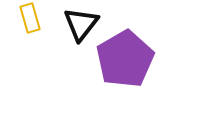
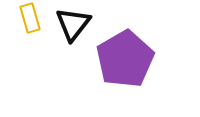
black triangle: moved 8 px left
